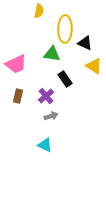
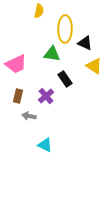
gray arrow: moved 22 px left; rotated 152 degrees counterclockwise
